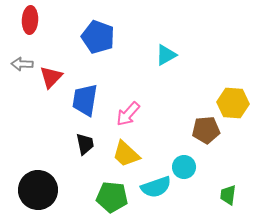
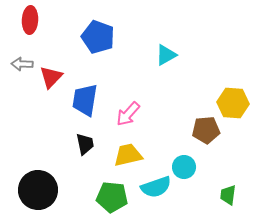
yellow trapezoid: moved 2 px right, 1 px down; rotated 124 degrees clockwise
